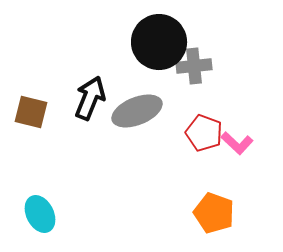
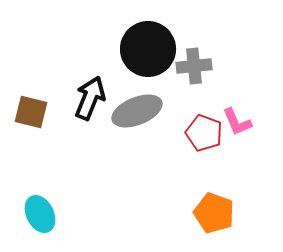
black circle: moved 11 px left, 7 px down
pink L-shape: moved 21 px up; rotated 24 degrees clockwise
